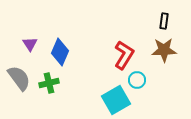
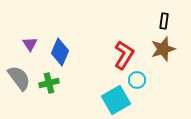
brown star: moved 1 px left, 1 px up; rotated 15 degrees counterclockwise
